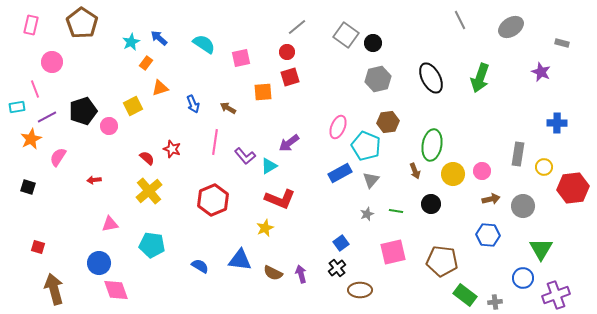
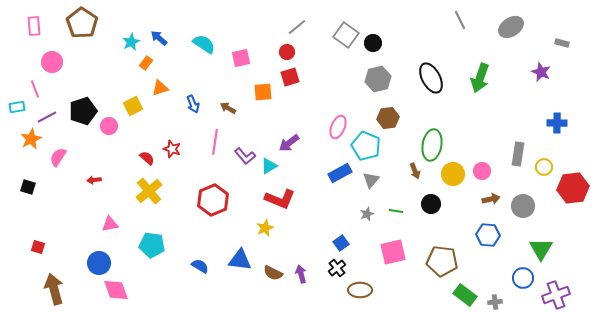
pink rectangle at (31, 25): moved 3 px right, 1 px down; rotated 18 degrees counterclockwise
brown hexagon at (388, 122): moved 4 px up
